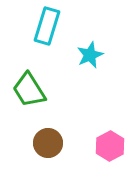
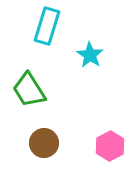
cyan star: rotated 16 degrees counterclockwise
brown circle: moved 4 px left
